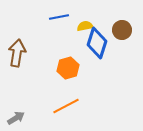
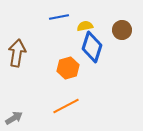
blue diamond: moved 5 px left, 4 px down
gray arrow: moved 2 px left
